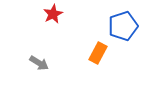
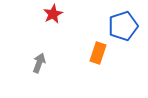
orange rectangle: rotated 10 degrees counterclockwise
gray arrow: rotated 102 degrees counterclockwise
